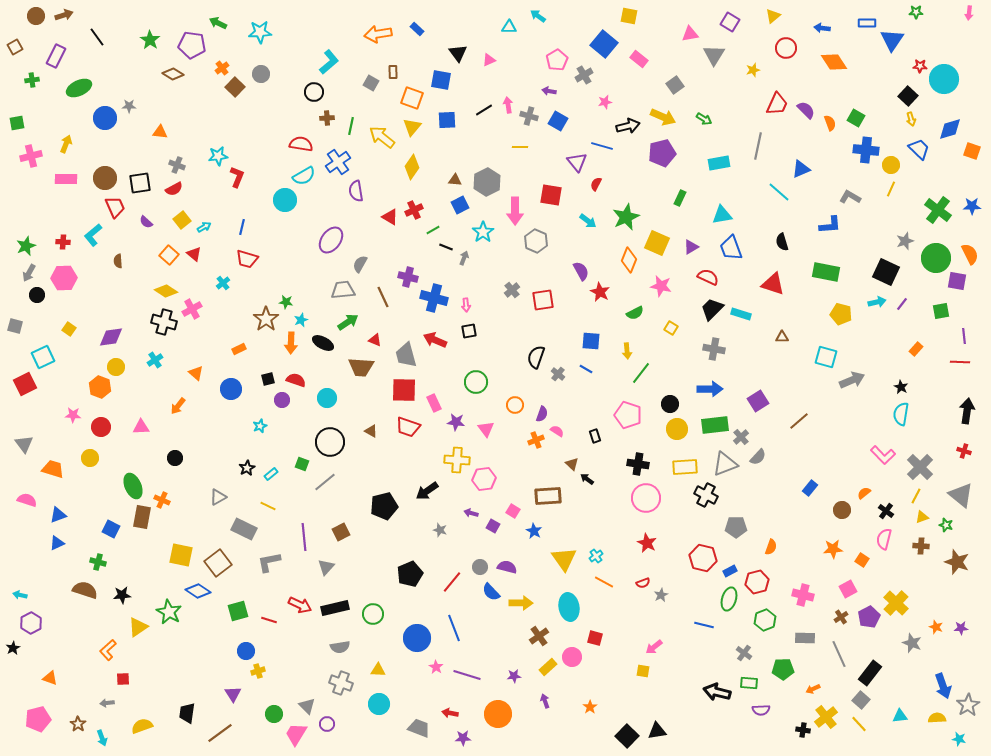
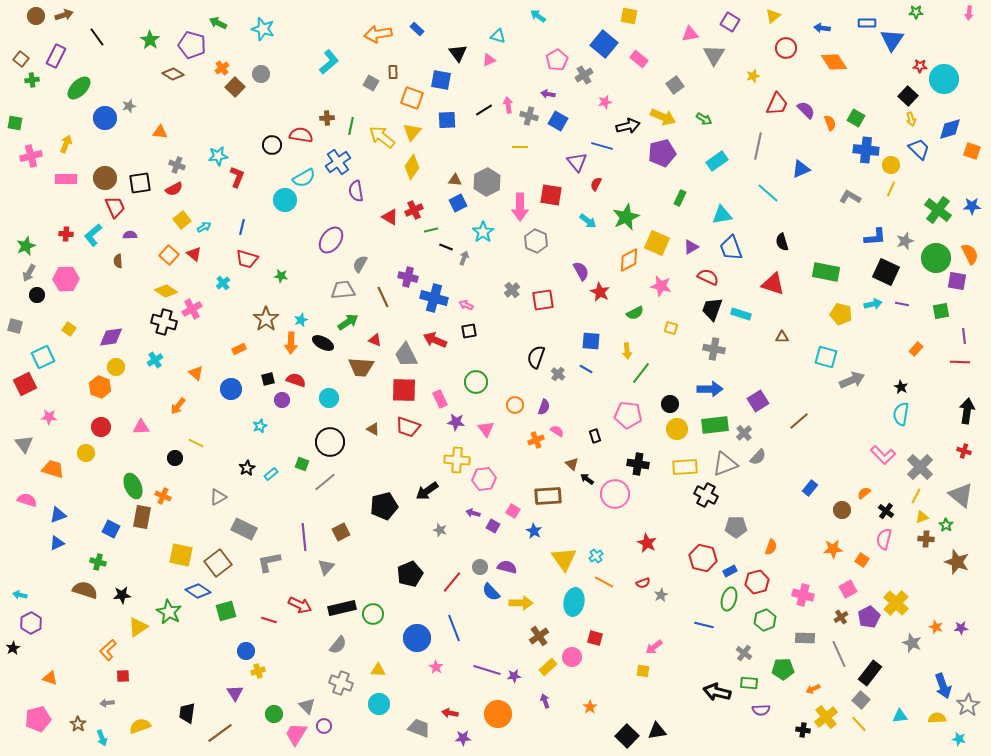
cyan triangle at (509, 27): moved 11 px left, 9 px down; rotated 14 degrees clockwise
cyan star at (260, 32): moved 3 px right, 3 px up; rotated 20 degrees clockwise
purple pentagon at (192, 45): rotated 8 degrees clockwise
brown square at (15, 47): moved 6 px right, 12 px down; rotated 21 degrees counterclockwise
yellow star at (753, 70): moved 6 px down
green ellipse at (79, 88): rotated 20 degrees counterclockwise
purple arrow at (549, 91): moved 1 px left, 3 px down
black circle at (314, 92): moved 42 px left, 53 px down
gray star at (129, 106): rotated 16 degrees counterclockwise
green square at (17, 123): moved 2 px left; rotated 21 degrees clockwise
yellow triangle at (412, 127): moved 5 px down
red semicircle at (301, 144): moved 9 px up
cyan rectangle at (719, 163): moved 2 px left, 2 px up; rotated 25 degrees counterclockwise
cyan semicircle at (304, 176): moved 2 px down
cyan line at (779, 192): moved 11 px left, 1 px down
blue square at (460, 205): moved 2 px left, 2 px up
pink arrow at (515, 211): moved 5 px right, 4 px up
purple semicircle at (146, 222): moved 16 px left, 13 px down; rotated 136 degrees clockwise
blue L-shape at (830, 225): moved 45 px right, 12 px down
green line at (433, 230): moved 2 px left; rotated 16 degrees clockwise
red cross at (63, 242): moved 3 px right, 8 px up
orange diamond at (629, 260): rotated 40 degrees clockwise
pink hexagon at (64, 278): moved 2 px right, 1 px down
green star at (286, 302): moved 5 px left, 26 px up
cyan arrow at (877, 302): moved 4 px left, 2 px down
purple line at (902, 304): rotated 64 degrees clockwise
pink arrow at (466, 305): rotated 120 degrees clockwise
black trapezoid at (712, 309): rotated 25 degrees counterclockwise
yellow square at (671, 328): rotated 16 degrees counterclockwise
gray trapezoid at (406, 355): rotated 12 degrees counterclockwise
cyan circle at (327, 398): moved 2 px right
pink rectangle at (434, 403): moved 6 px right, 4 px up
purple semicircle at (542, 414): moved 2 px right, 7 px up
pink star at (73, 415): moved 24 px left, 2 px down
pink pentagon at (628, 415): rotated 12 degrees counterclockwise
brown triangle at (371, 431): moved 2 px right, 2 px up
gray cross at (741, 437): moved 3 px right, 4 px up
yellow circle at (90, 458): moved 4 px left, 5 px up
pink circle at (646, 498): moved 31 px left, 4 px up
orange cross at (162, 500): moved 1 px right, 4 px up
yellow line at (268, 506): moved 72 px left, 63 px up
purple arrow at (471, 513): moved 2 px right
green star at (946, 525): rotated 16 degrees clockwise
brown cross at (921, 546): moved 5 px right, 7 px up
cyan ellipse at (569, 607): moved 5 px right, 5 px up; rotated 20 degrees clockwise
black rectangle at (335, 608): moved 7 px right
green square at (238, 611): moved 12 px left
gray semicircle at (340, 647): moved 2 px left, 2 px up; rotated 42 degrees counterclockwise
purple line at (467, 675): moved 20 px right, 5 px up
red square at (123, 679): moved 3 px up
purple triangle at (233, 694): moved 2 px right, 1 px up
purple circle at (327, 724): moved 3 px left, 2 px down
yellow semicircle at (142, 726): moved 2 px left
